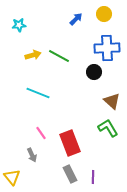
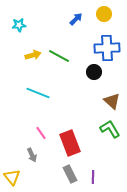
green L-shape: moved 2 px right, 1 px down
